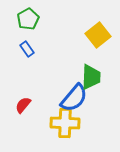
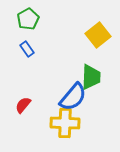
blue semicircle: moved 1 px left, 1 px up
